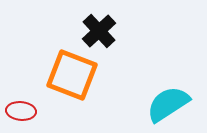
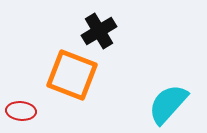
black cross: rotated 12 degrees clockwise
cyan semicircle: rotated 15 degrees counterclockwise
